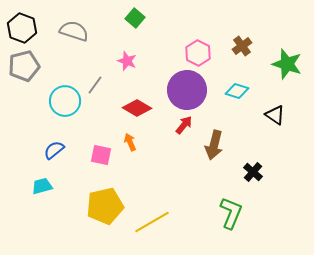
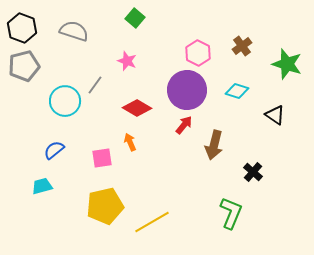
pink square: moved 1 px right, 3 px down; rotated 20 degrees counterclockwise
